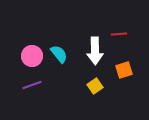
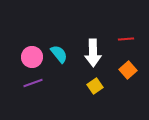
red line: moved 7 px right, 5 px down
white arrow: moved 2 px left, 2 px down
pink circle: moved 1 px down
orange square: moved 4 px right; rotated 24 degrees counterclockwise
purple line: moved 1 px right, 2 px up
